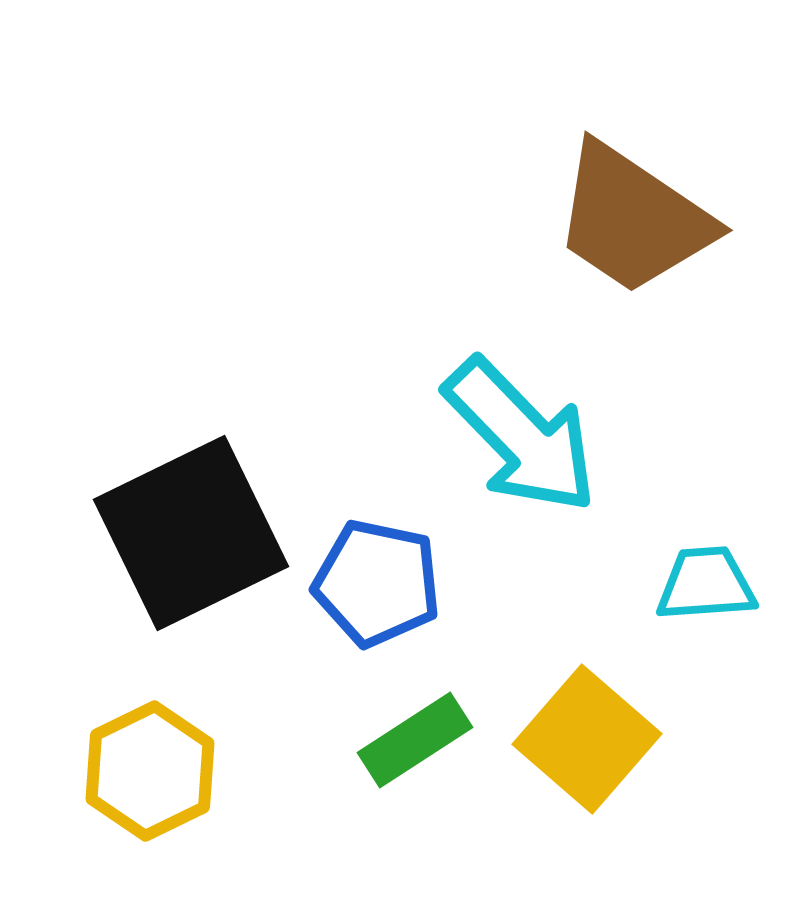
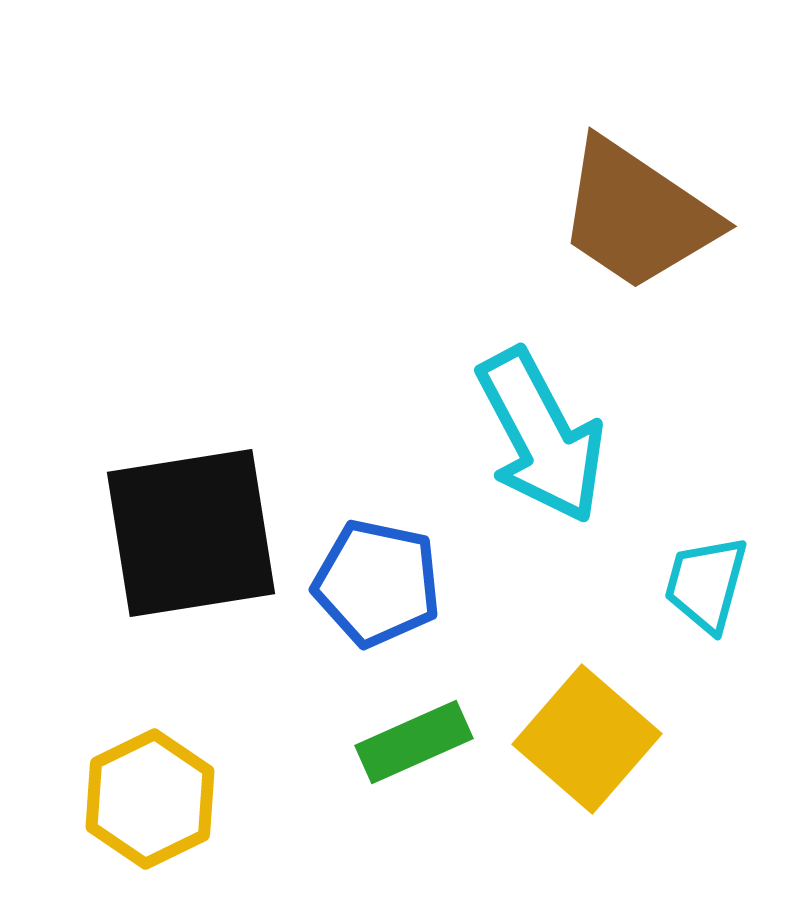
brown trapezoid: moved 4 px right, 4 px up
cyan arrow: moved 20 px right; rotated 16 degrees clockwise
black square: rotated 17 degrees clockwise
cyan trapezoid: rotated 71 degrees counterclockwise
green rectangle: moved 1 px left, 2 px down; rotated 9 degrees clockwise
yellow hexagon: moved 28 px down
